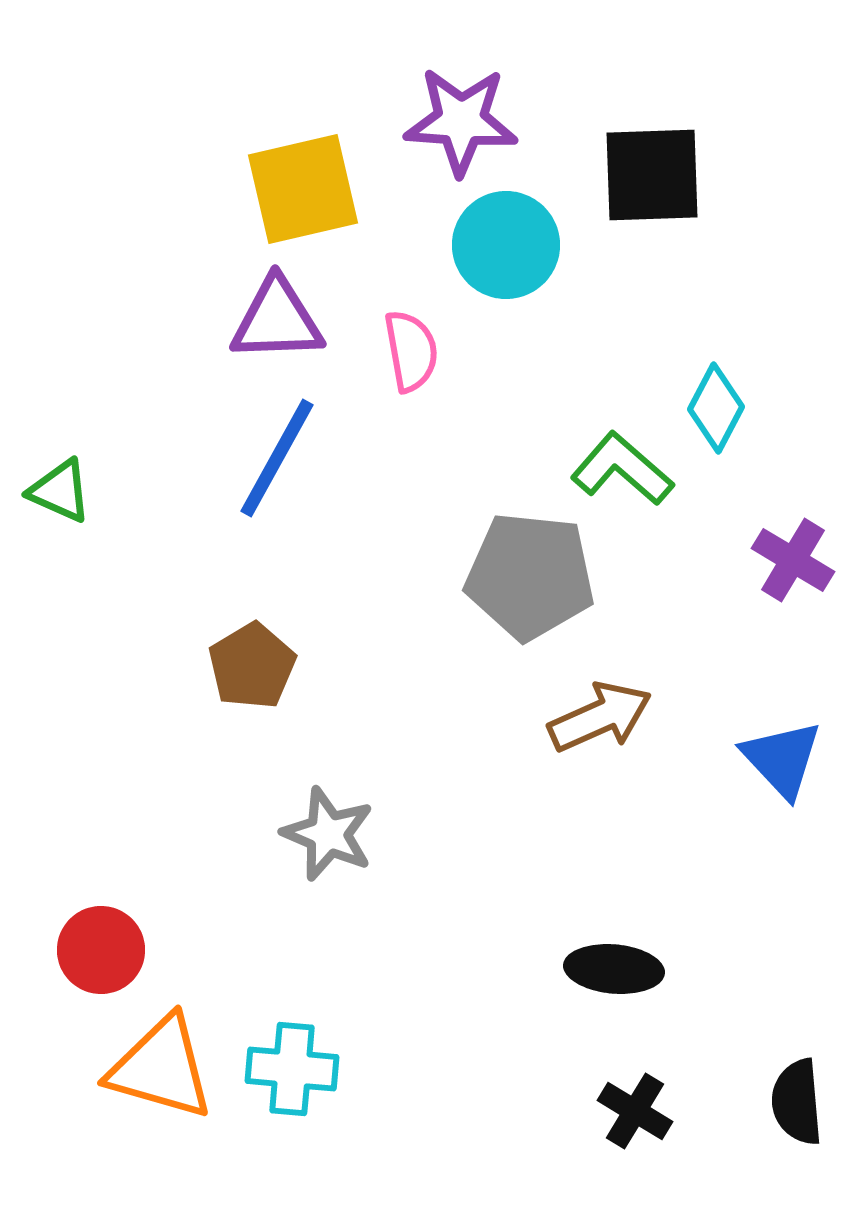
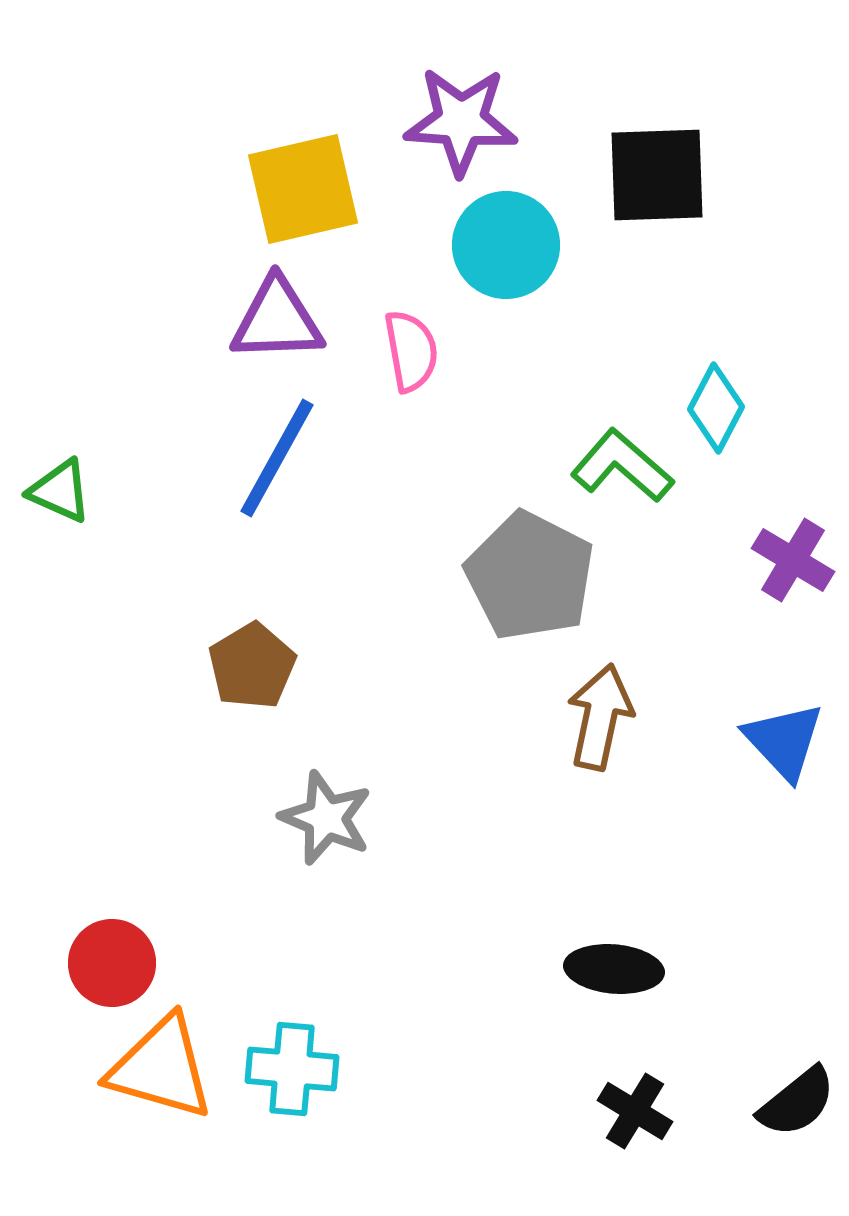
black square: moved 5 px right
green L-shape: moved 3 px up
gray pentagon: rotated 21 degrees clockwise
brown arrow: rotated 54 degrees counterclockwise
blue triangle: moved 2 px right, 18 px up
gray star: moved 2 px left, 16 px up
red circle: moved 11 px right, 13 px down
black semicircle: rotated 124 degrees counterclockwise
